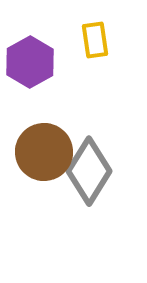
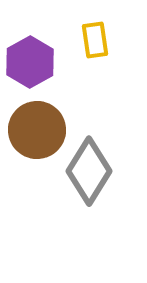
brown circle: moved 7 px left, 22 px up
